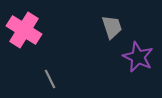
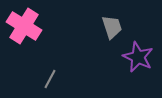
pink cross: moved 4 px up
gray line: rotated 54 degrees clockwise
